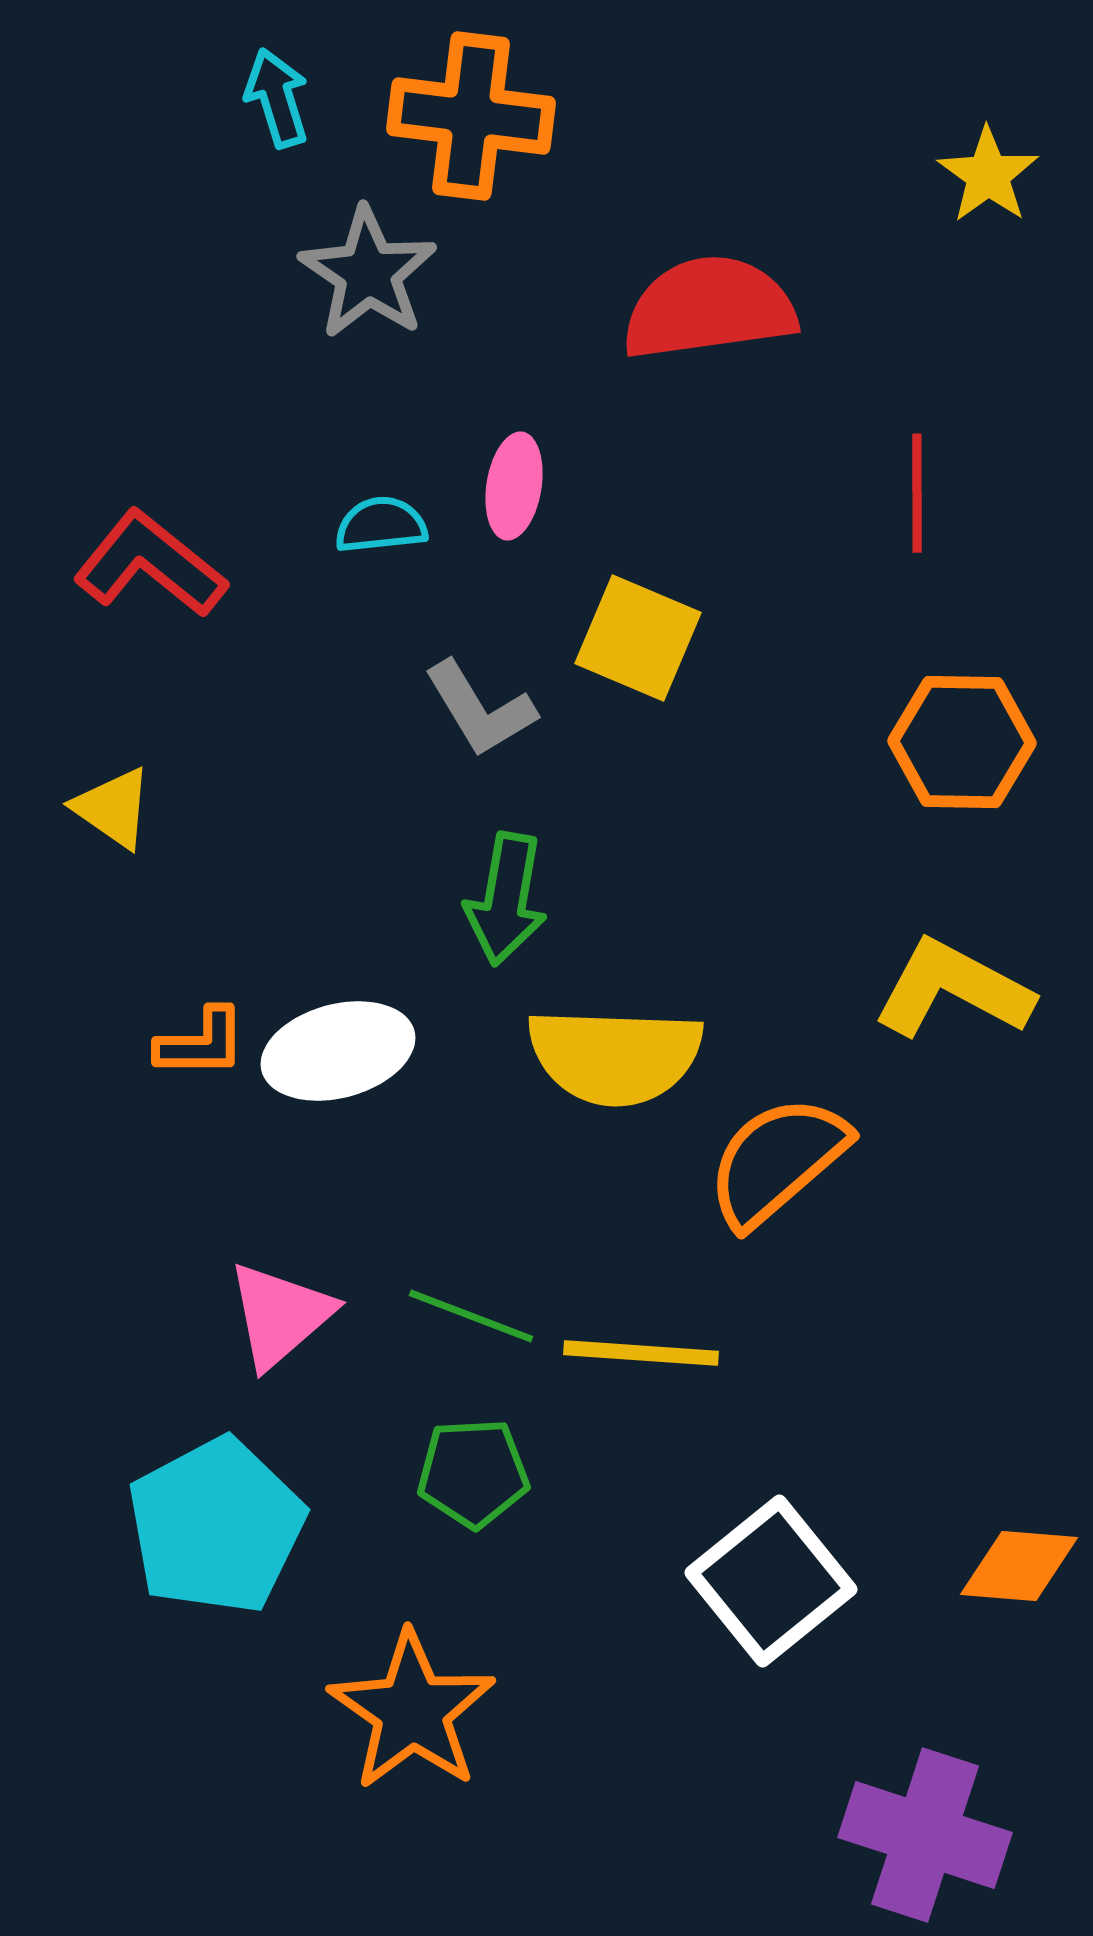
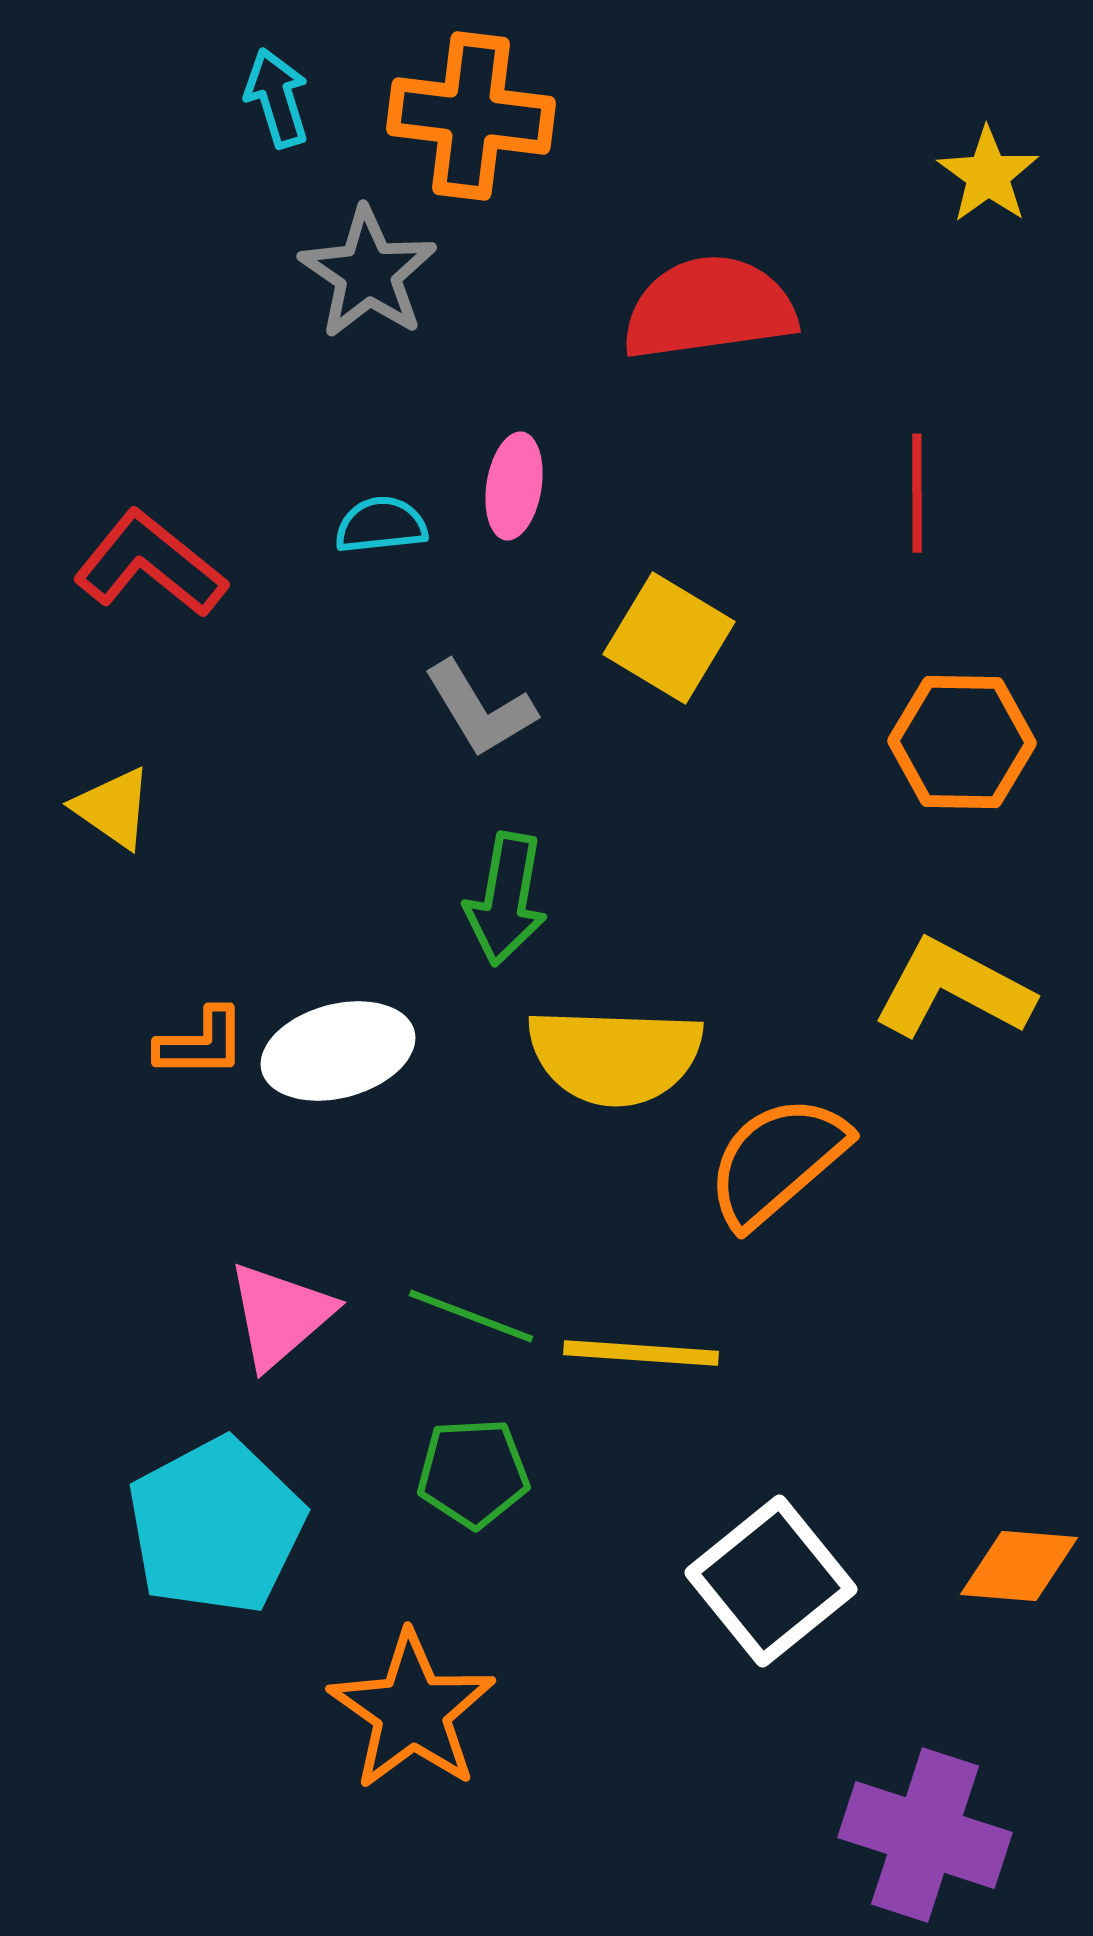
yellow square: moved 31 px right; rotated 8 degrees clockwise
